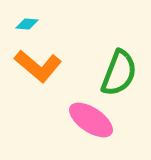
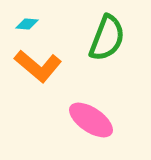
green semicircle: moved 12 px left, 35 px up
